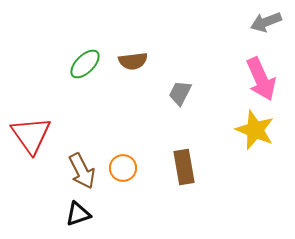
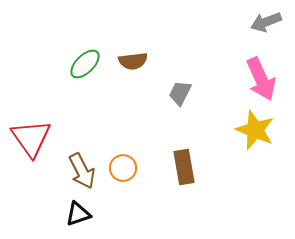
red triangle: moved 3 px down
